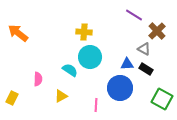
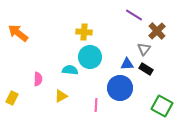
gray triangle: rotated 40 degrees clockwise
cyan semicircle: rotated 28 degrees counterclockwise
green square: moved 7 px down
